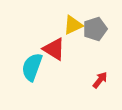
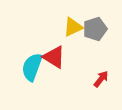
yellow triangle: moved 2 px down
red triangle: moved 8 px down
red arrow: moved 1 px right, 1 px up
